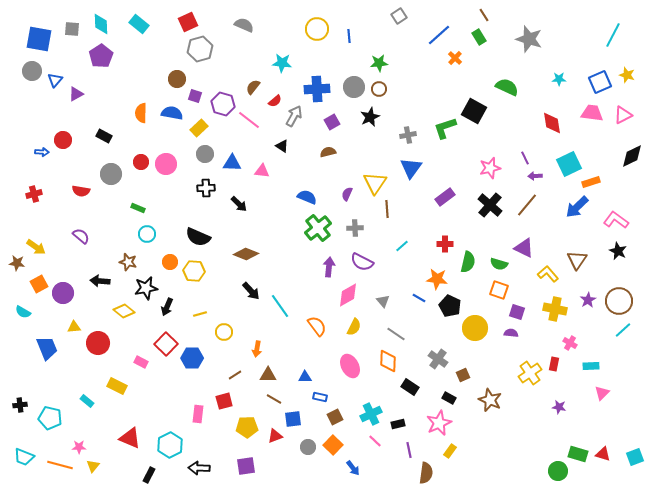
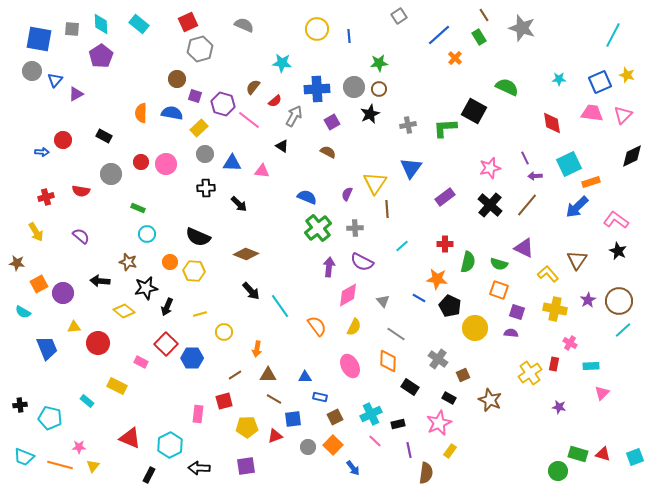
gray star at (529, 39): moved 7 px left, 11 px up
pink triangle at (623, 115): rotated 18 degrees counterclockwise
black star at (370, 117): moved 3 px up
green L-shape at (445, 128): rotated 15 degrees clockwise
gray cross at (408, 135): moved 10 px up
brown semicircle at (328, 152): rotated 42 degrees clockwise
red cross at (34, 194): moved 12 px right, 3 px down
yellow arrow at (36, 247): moved 15 px up; rotated 24 degrees clockwise
